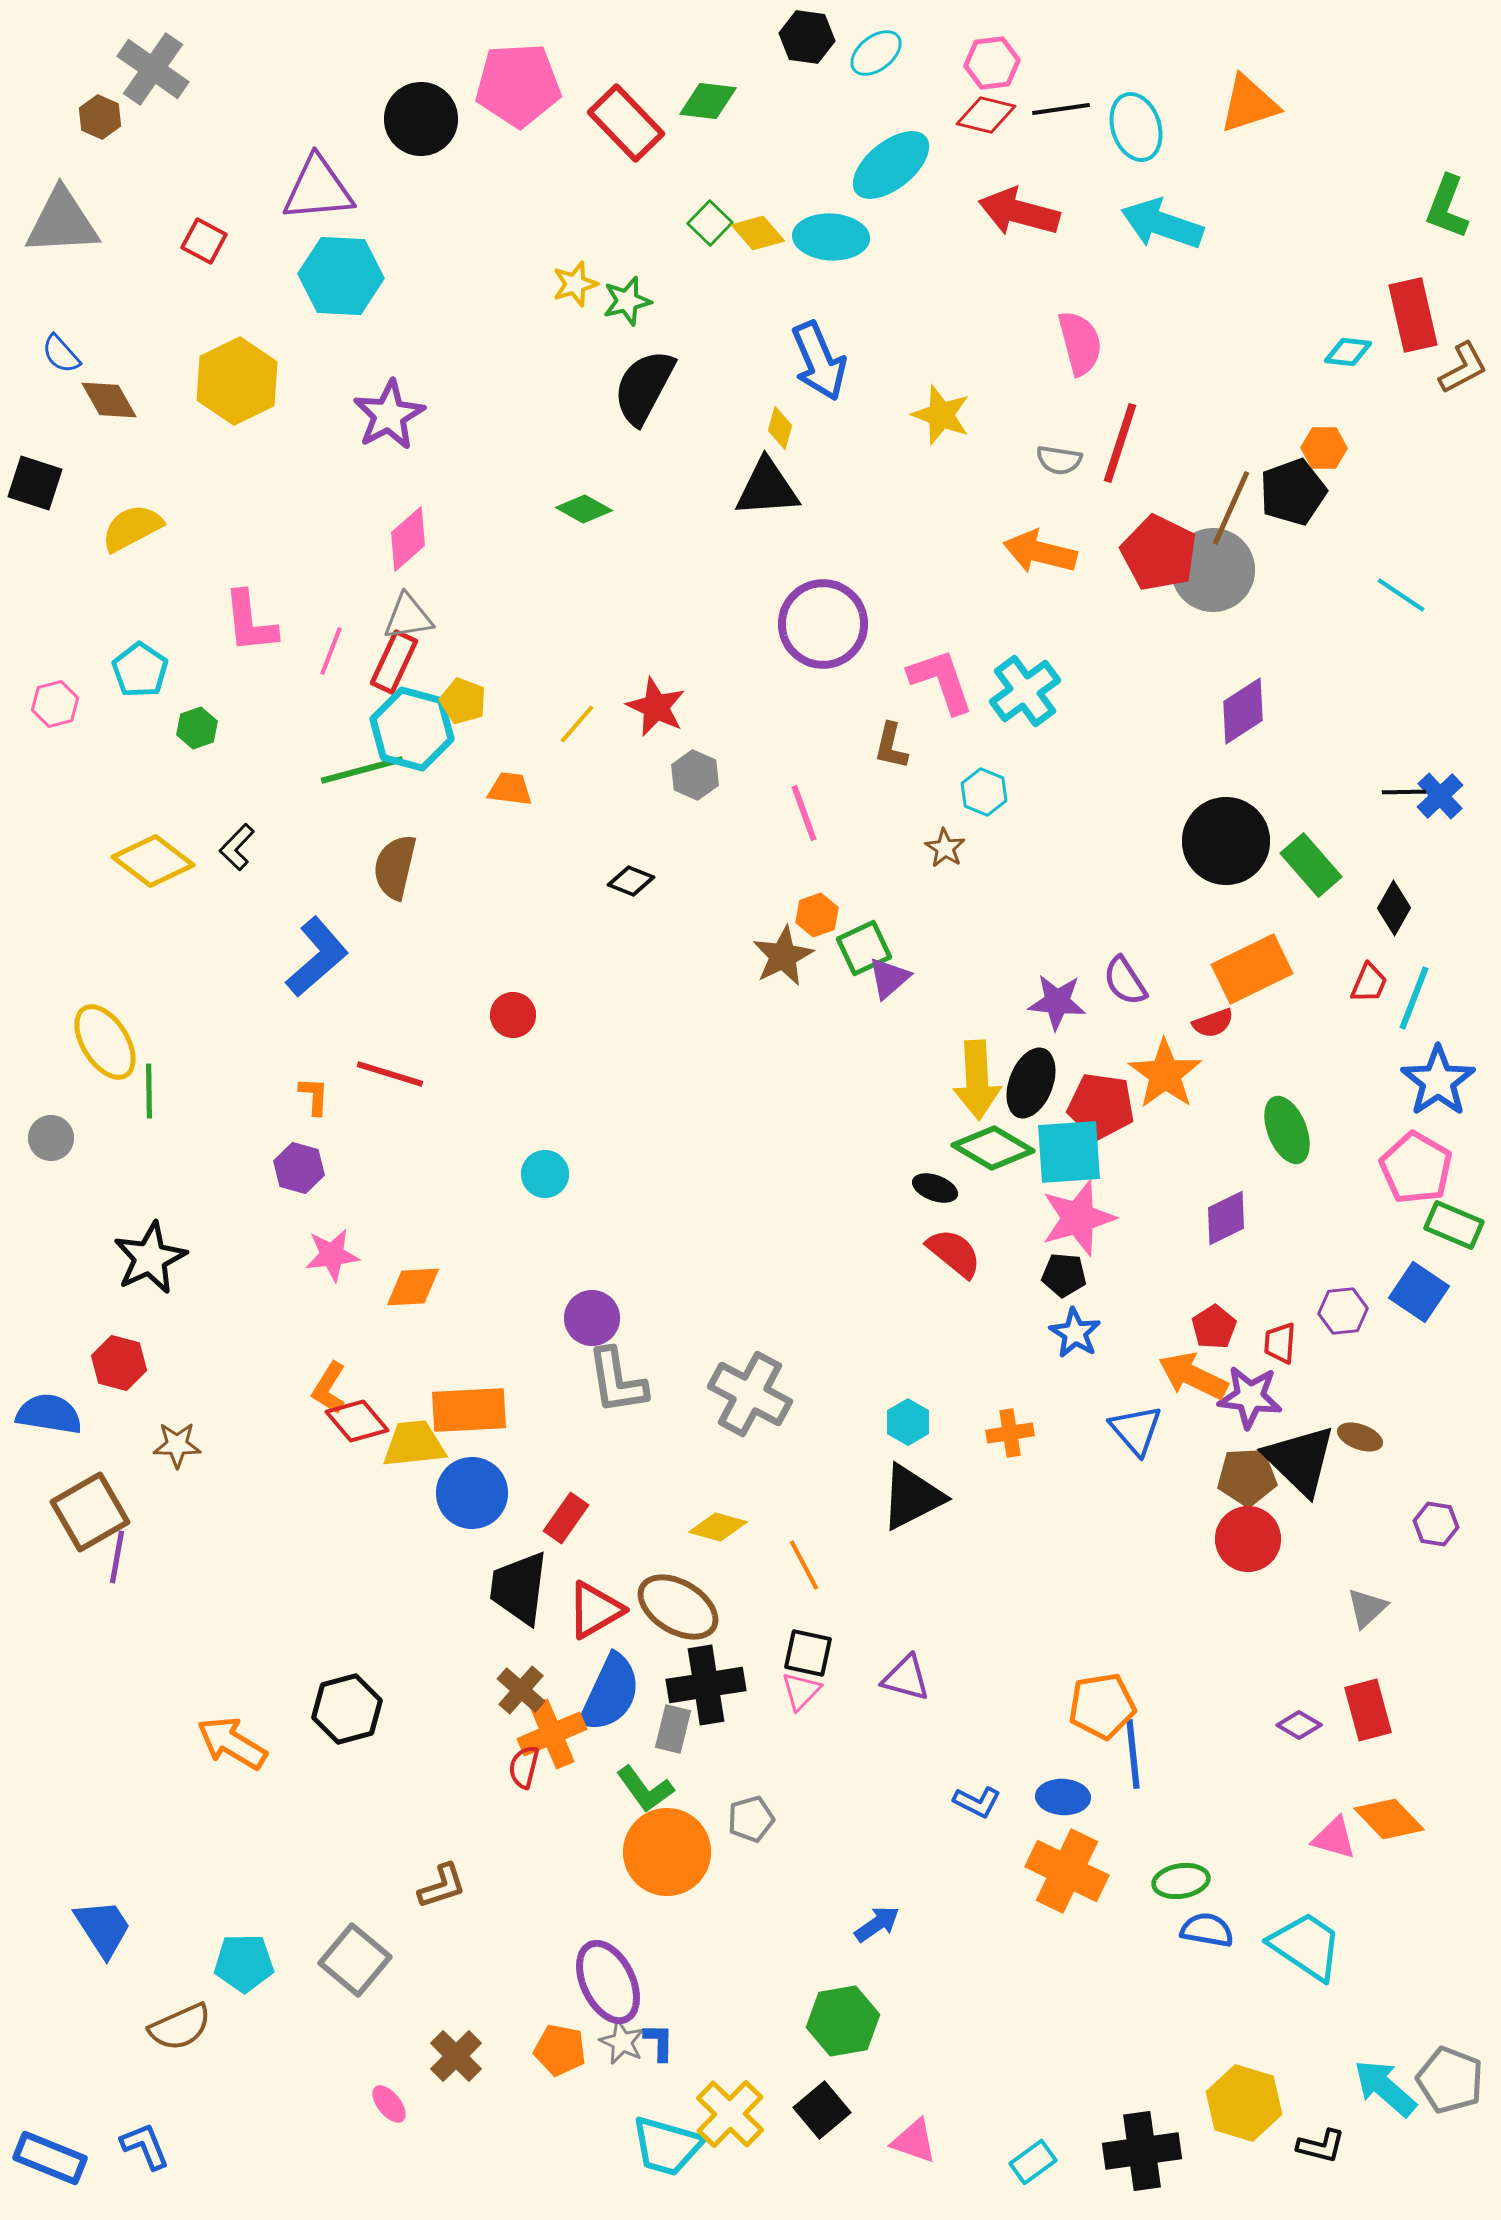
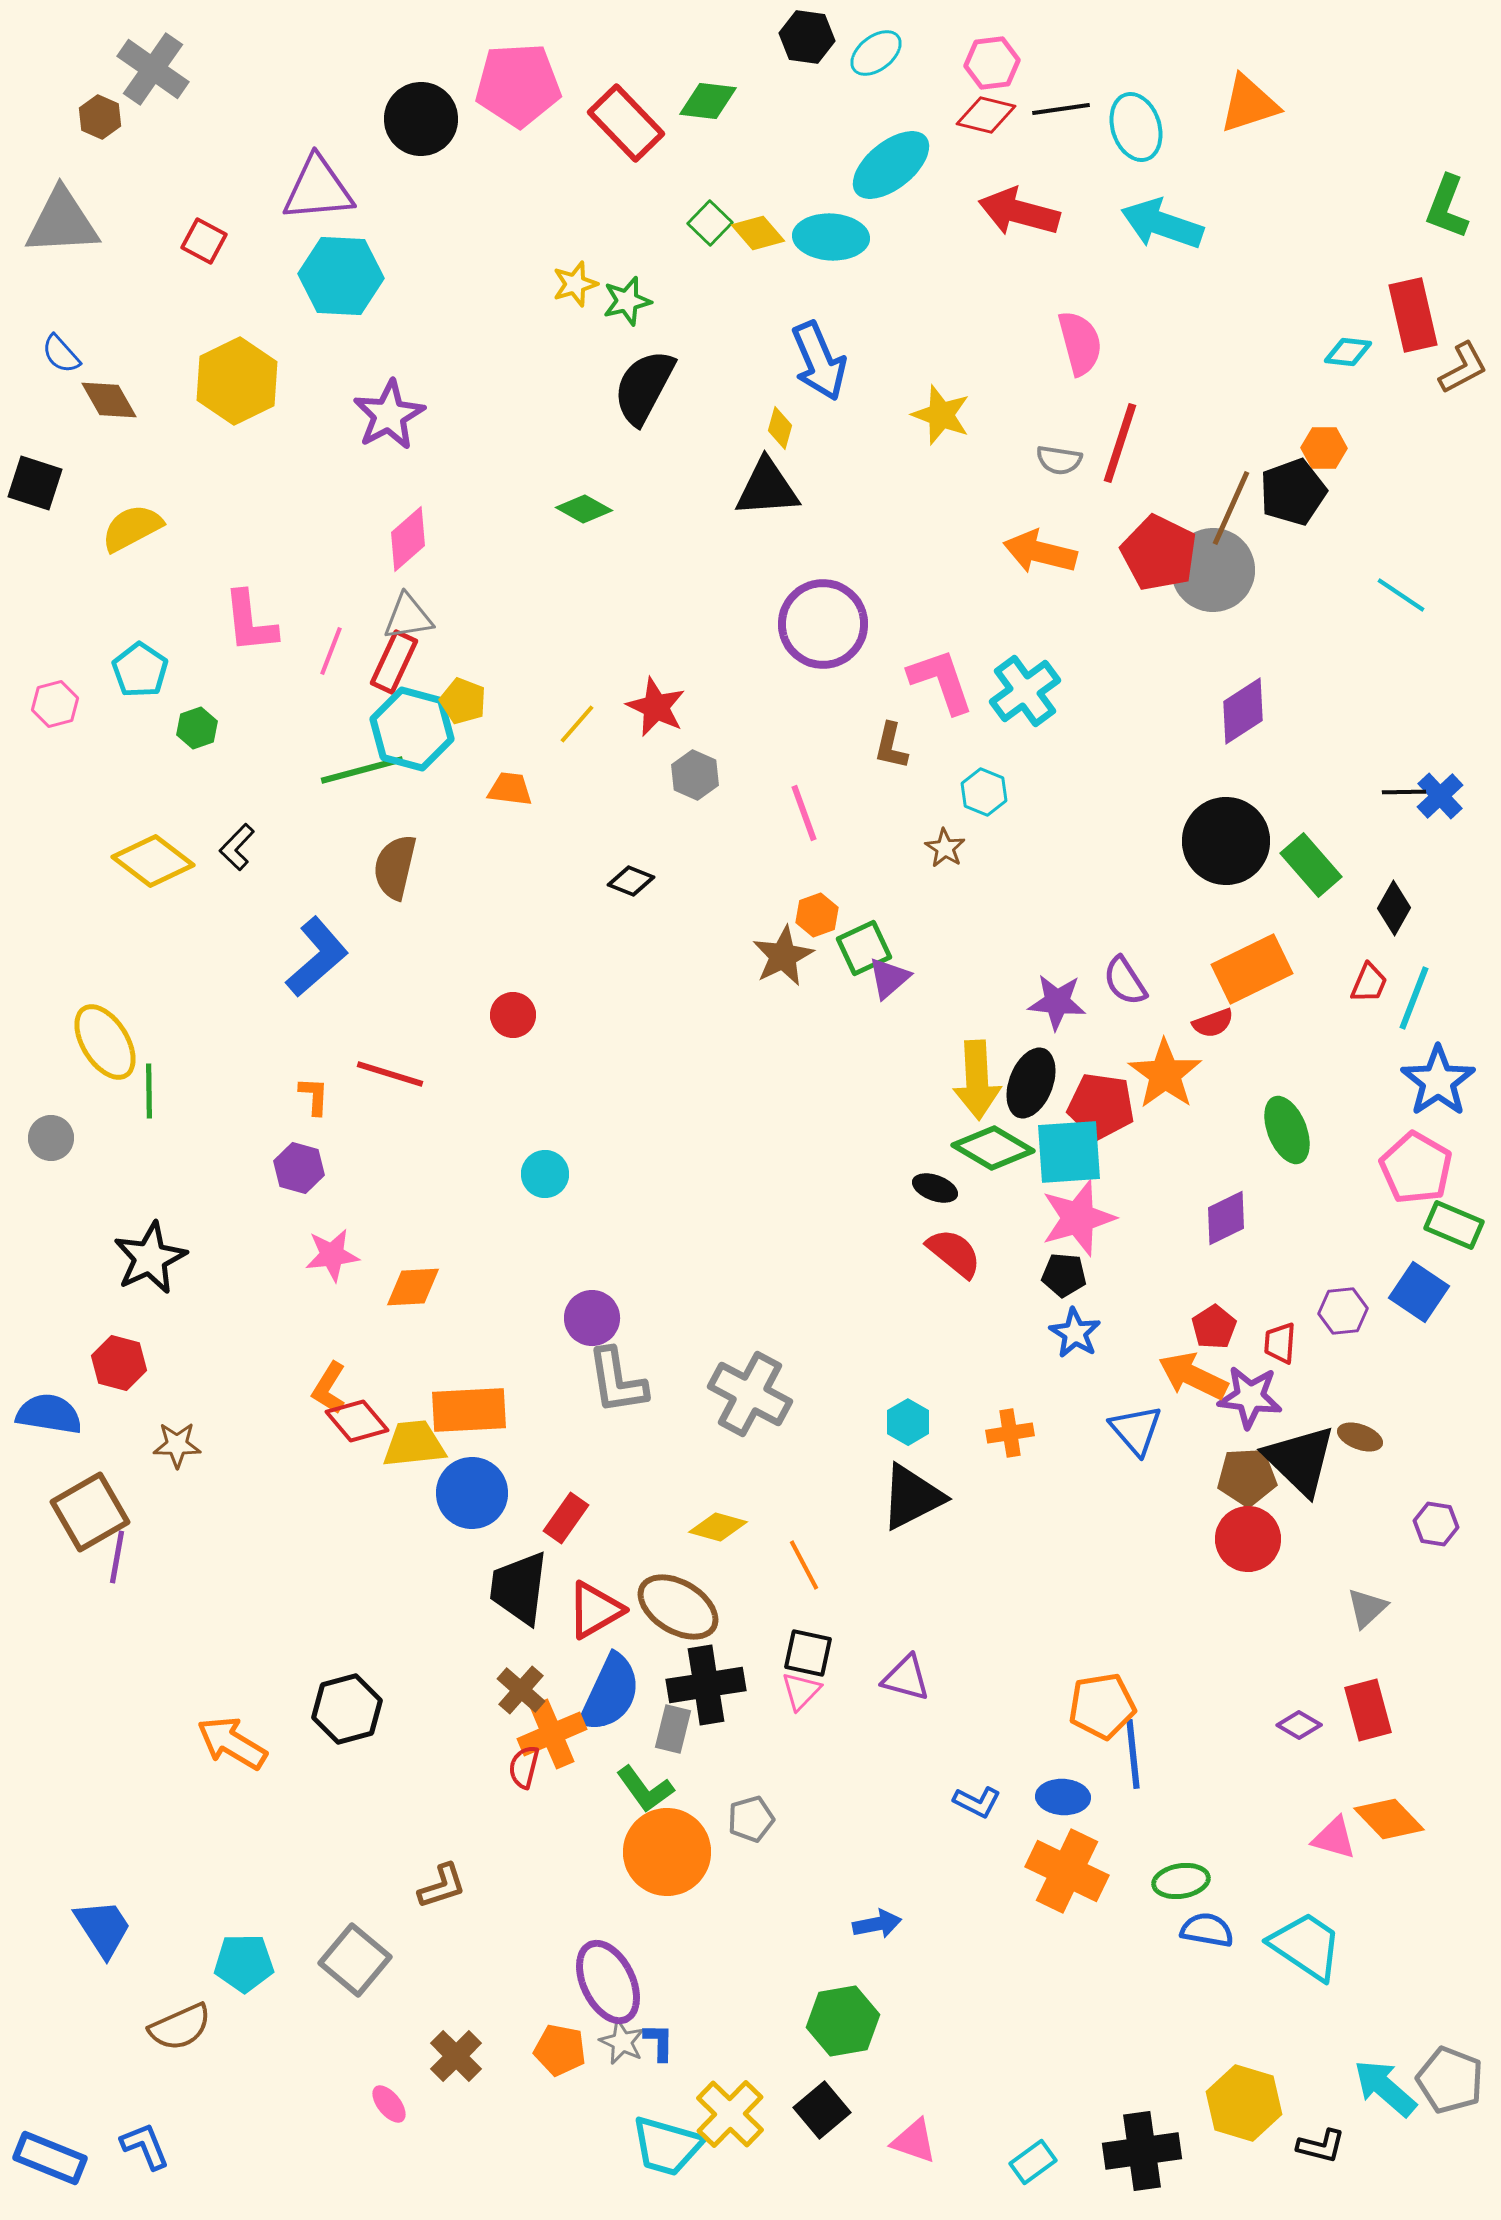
blue arrow at (877, 1924): rotated 24 degrees clockwise
